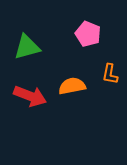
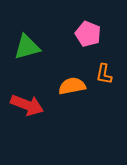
orange L-shape: moved 6 px left
red arrow: moved 3 px left, 9 px down
